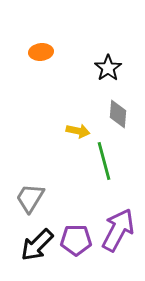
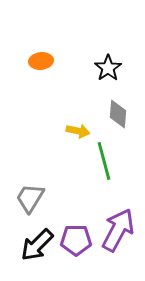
orange ellipse: moved 9 px down
